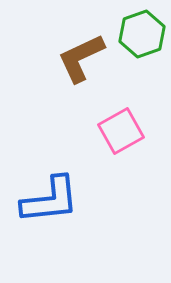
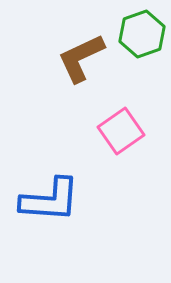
pink square: rotated 6 degrees counterclockwise
blue L-shape: rotated 10 degrees clockwise
